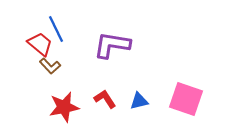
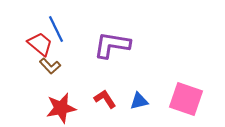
red star: moved 3 px left, 1 px down
